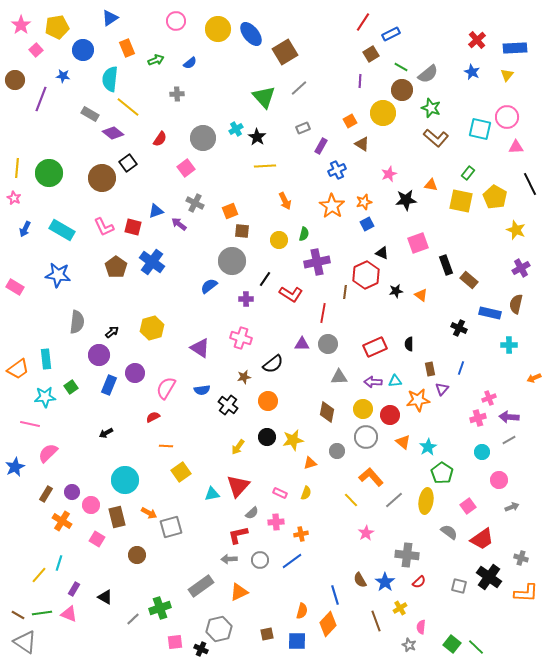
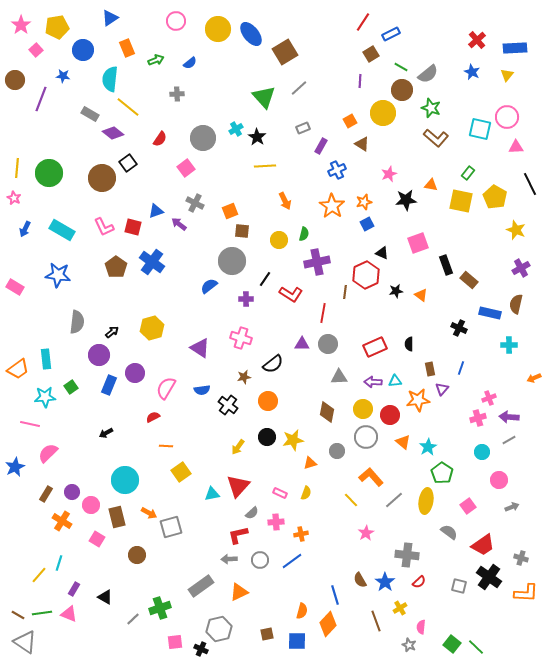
red trapezoid at (482, 539): moved 1 px right, 6 px down
